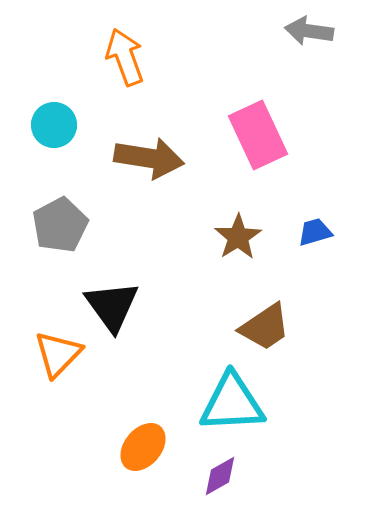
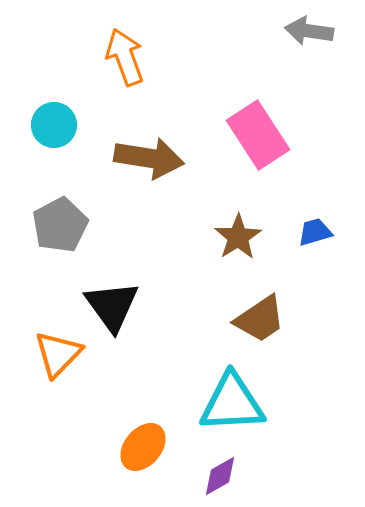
pink rectangle: rotated 8 degrees counterclockwise
brown trapezoid: moved 5 px left, 8 px up
